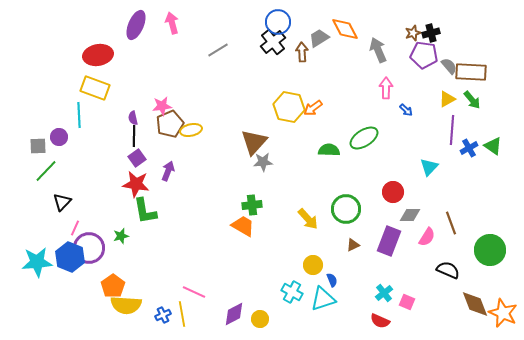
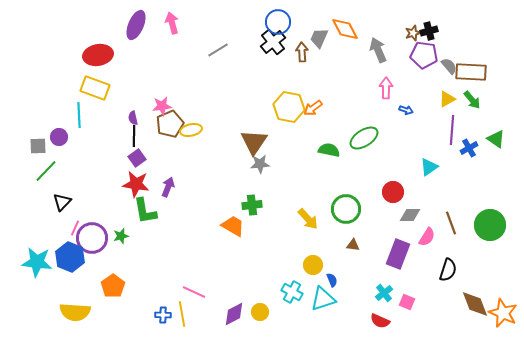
black cross at (431, 33): moved 2 px left, 2 px up
gray trapezoid at (319, 38): rotated 35 degrees counterclockwise
blue arrow at (406, 110): rotated 24 degrees counterclockwise
brown triangle at (254, 142): rotated 8 degrees counterclockwise
green triangle at (493, 146): moved 3 px right, 7 px up
green semicircle at (329, 150): rotated 10 degrees clockwise
gray star at (263, 162): moved 3 px left, 2 px down
cyan triangle at (429, 167): rotated 12 degrees clockwise
purple arrow at (168, 171): moved 16 px down
orange trapezoid at (243, 226): moved 10 px left
purple rectangle at (389, 241): moved 9 px right, 13 px down
brown triangle at (353, 245): rotated 32 degrees clockwise
purple circle at (89, 248): moved 3 px right, 10 px up
green circle at (490, 250): moved 25 px up
cyan star at (37, 262): rotated 12 degrees clockwise
black semicircle at (448, 270): rotated 85 degrees clockwise
yellow semicircle at (126, 305): moved 51 px left, 7 px down
blue cross at (163, 315): rotated 28 degrees clockwise
yellow circle at (260, 319): moved 7 px up
